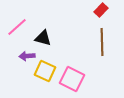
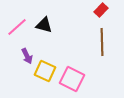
black triangle: moved 1 px right, 13 px up
purple arrow: rotated 112 degrees counterclockwise
